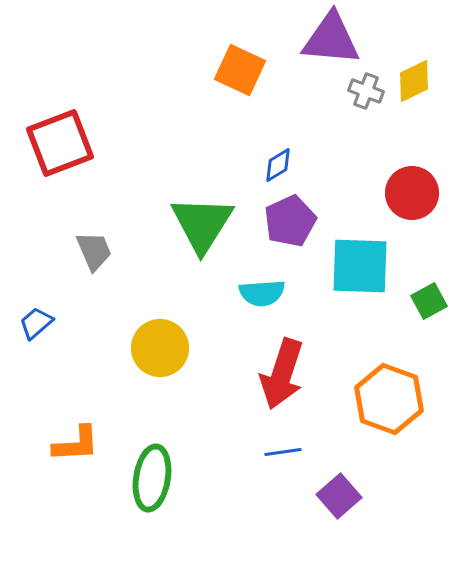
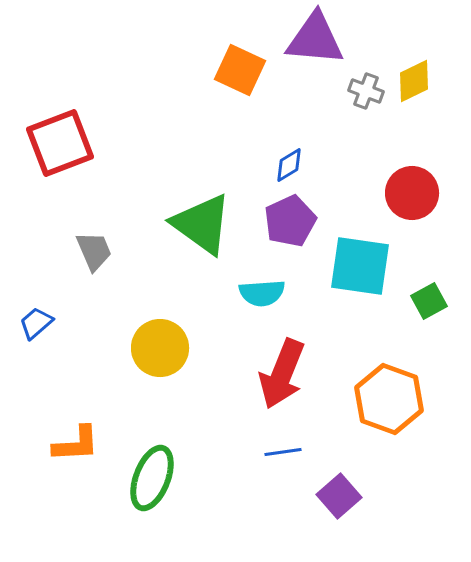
purple triangle: moved 16 px left
blue diamond: moved 11 px right
green triangle: rotated 26 degrees counterclockwise
cyan square: rotated 6 degrees clockwise
red arrow: rotated 4 degrees clockwise
green ellipse: rotated 12 degrees clockwise
